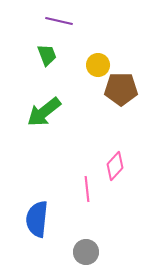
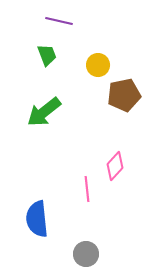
brown pentagon: moved 3 px right, 6 px down; rotated 12 degrees counterclockwise
blue semicircle: rotated 12 degrees counterclockwise
gray circle: moved 2 px down
